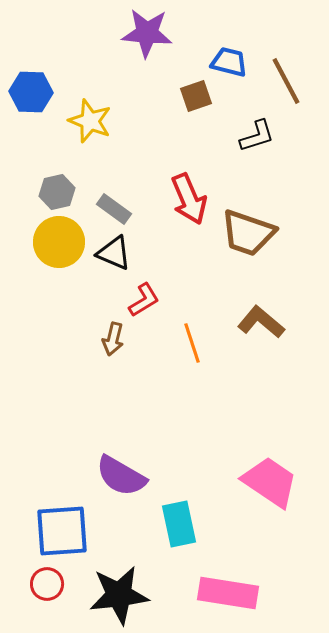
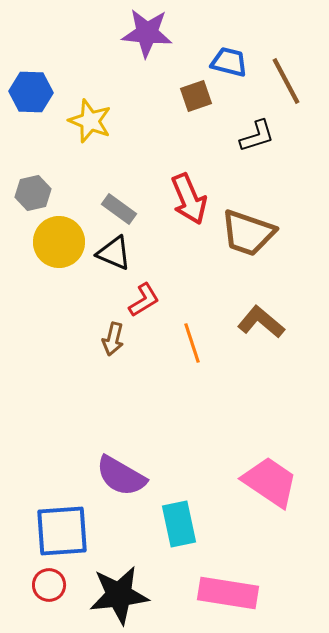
gray hexagon: moved 24 px left, 1 px down
gray rectangle: moved 5 px right
red circle: moved 2 px right, 1 px down
